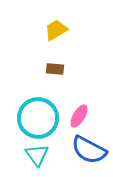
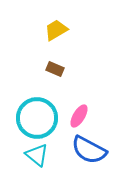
brown rectangle: rotated 18 degrees clockwise
cyan circle: moved 1 px left
cyan triangle: rotated 15 degrees counterclockwise
